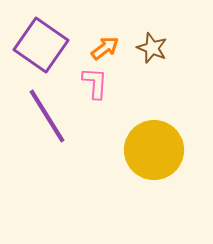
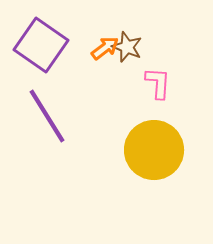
brown star: moved 25 px left, 1 px up
pink L-shape: moved 63 px right
